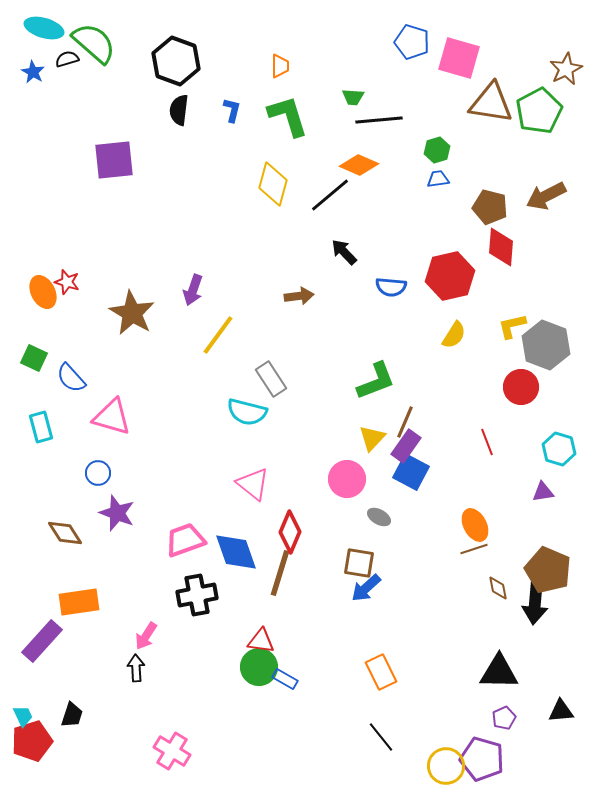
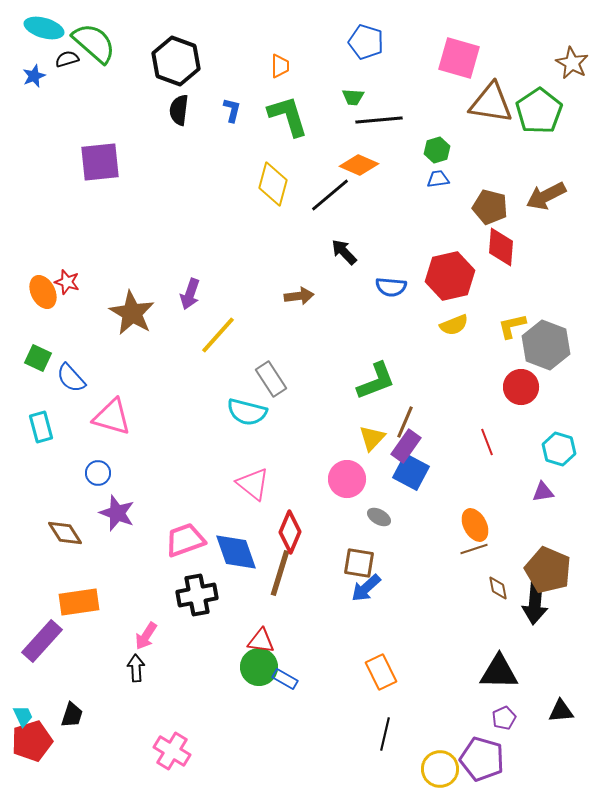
blue pentagon at (412, 42): moved 46 px left
brown star at (566, 69): moved 6 px right, 6 px up; rotated 16 degrees counterclockwise
blue star at (33, 72): moved 1 px right, 4 px down; rotated 20 degrees clockwise
green pentagon at (539, 111): rotated 6 degrees counterclockwise
purple square at (114, 160): moved 14 px left, 2 px down
purple arrow at (193, 290): moved 3 px left, 4 px down
yellow line at (218, 335): rotated 6 degrees clockwise
yellow semicircle at (454, 335): moved 10 px up; rotated 36 degrees clockwise
green square at (34, 358): moved 4 px right
black line at (381, 737): moved 4 px right, 3 px up; rotated 52 degrees clockwise
yellow circle at (446, 766): moved 6 px left, 3 px down
